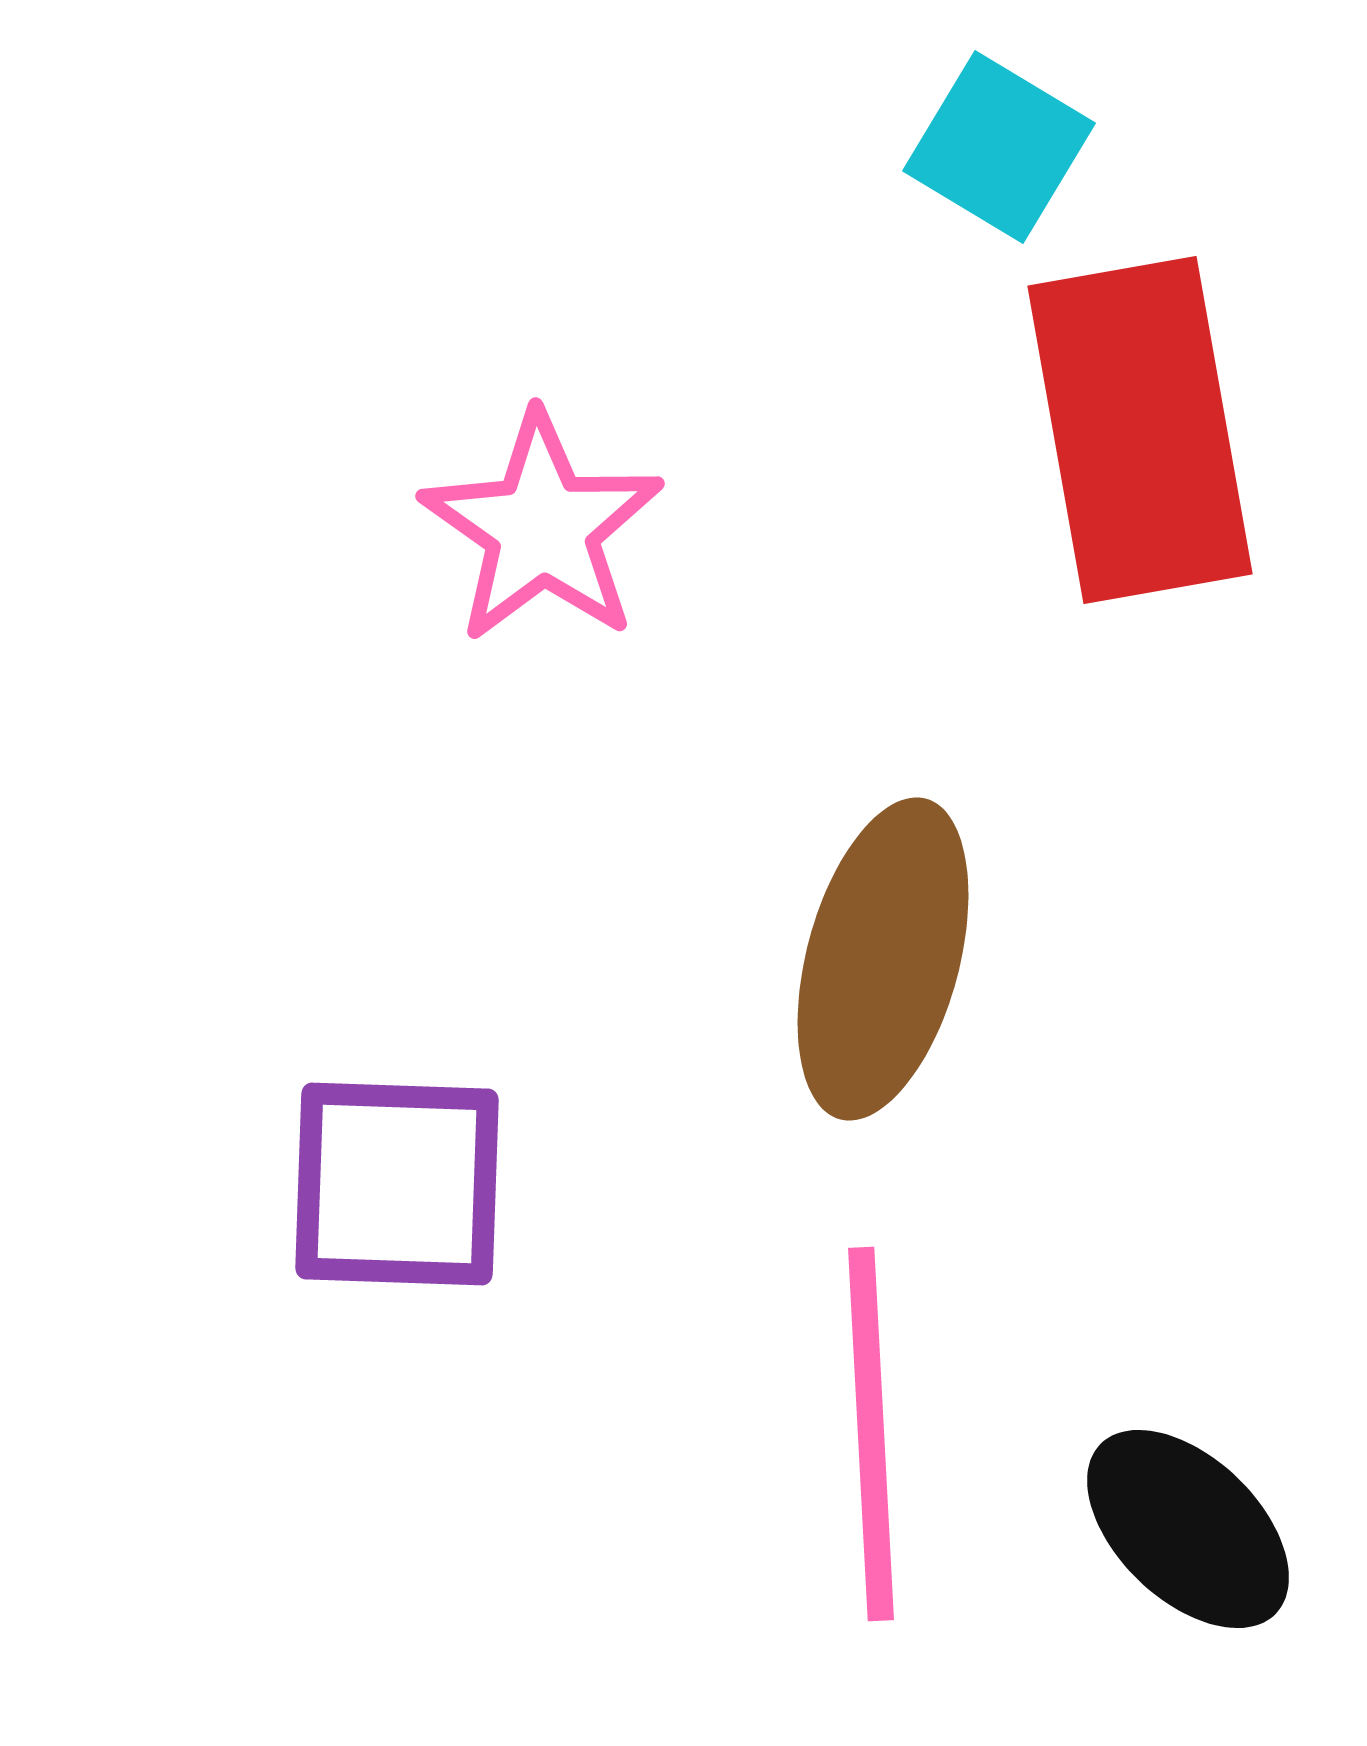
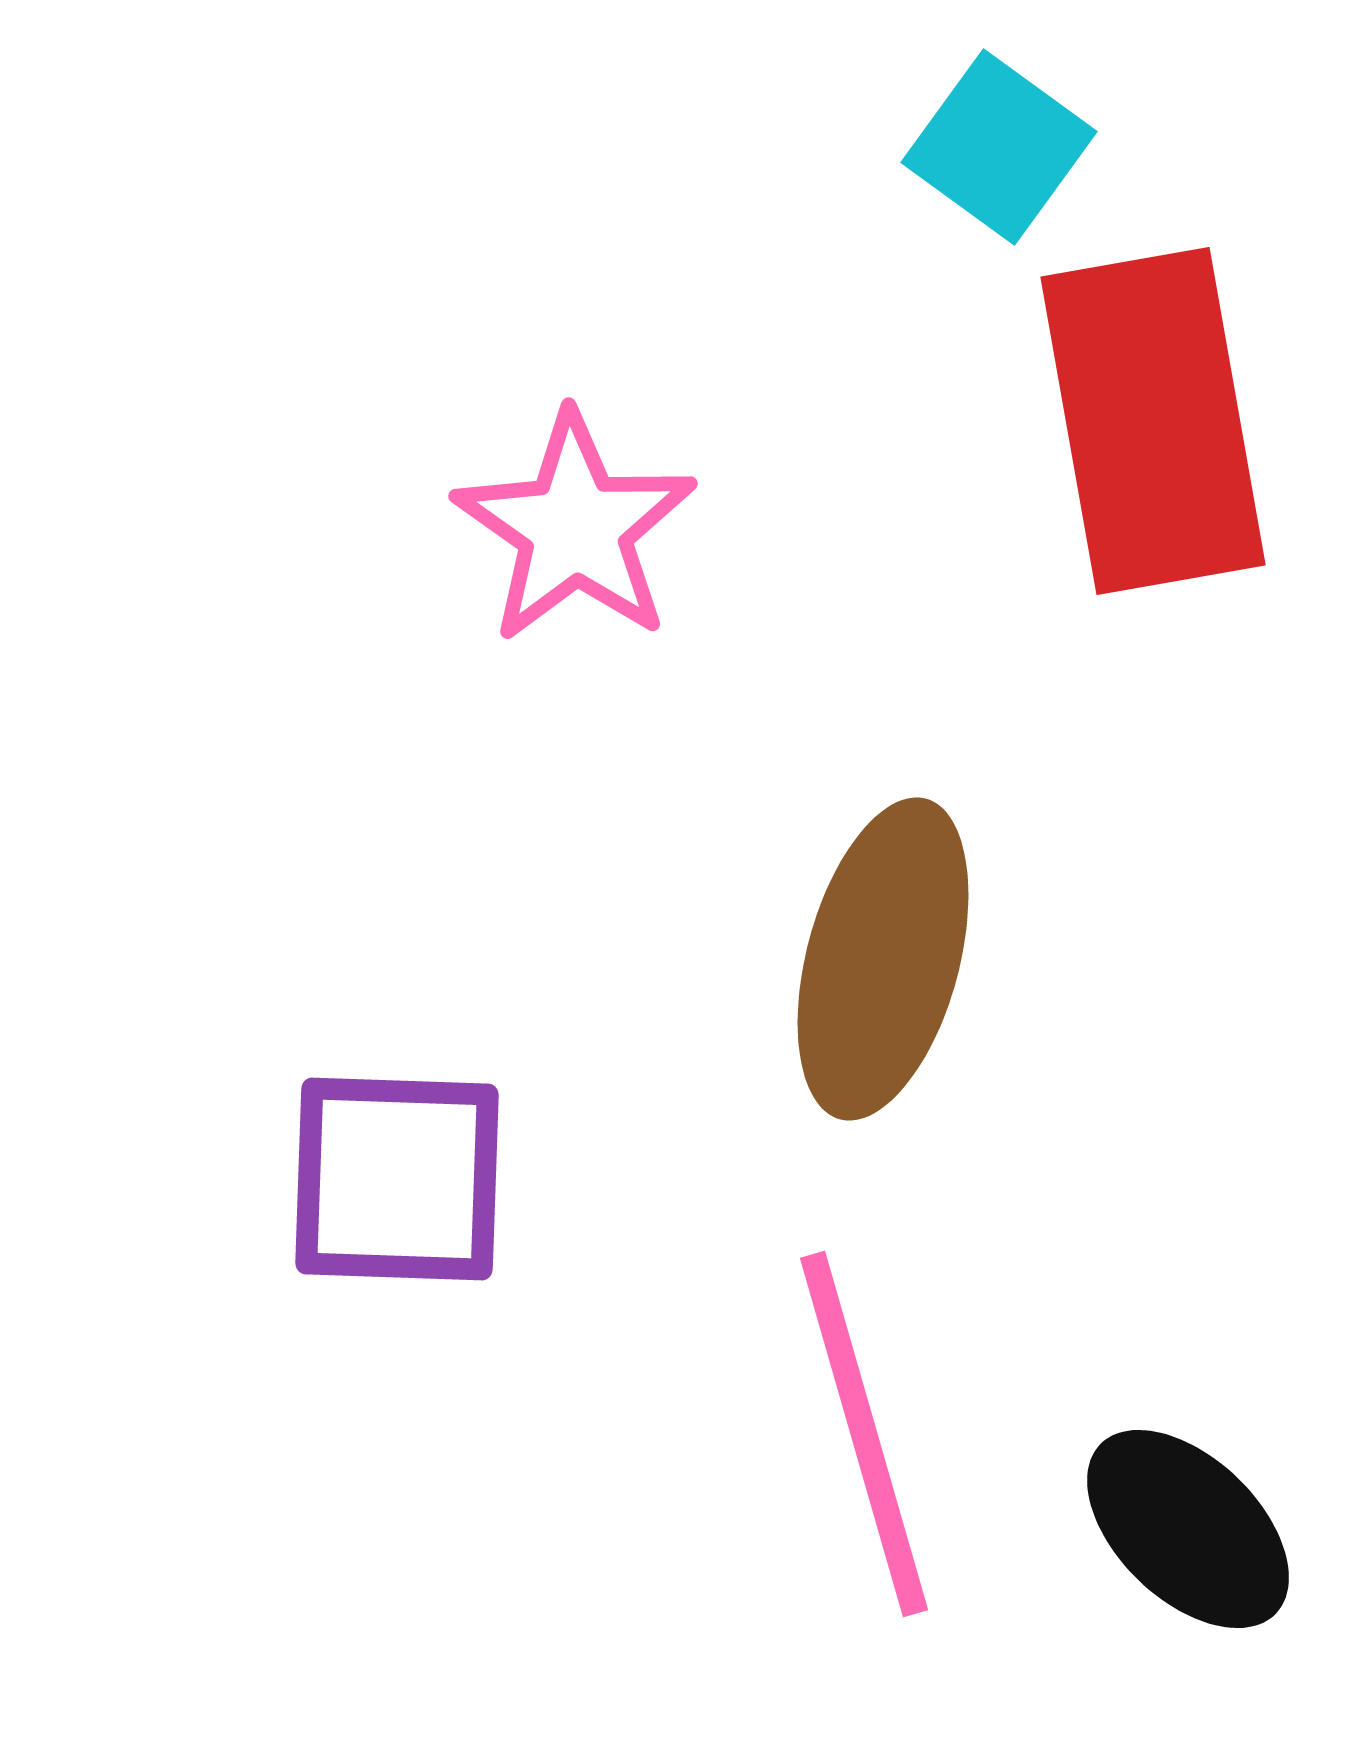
cyan square: rotated 5 degrees clockwise
red rectangle: moved 13 px right, 9 px up
pink star: moved 33 px right
purple square: moved 5 px up
pink line: moved 7 px left; rotated 13 degrees counterclockwise
